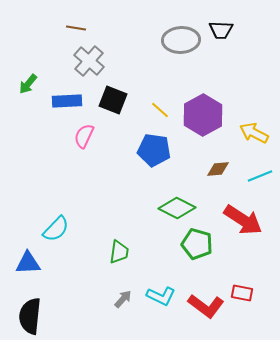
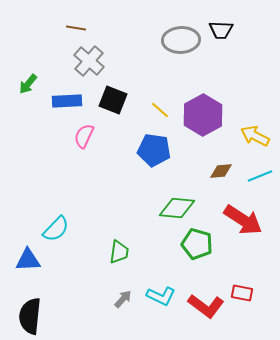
yellow arrow: moved 1 px right, 3 px down
brown diamond: moved 3 px right, 2 px down
green diamond: rotated 21 degrees counterclockwise
blue triangle: moved 3 px up
